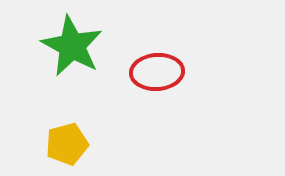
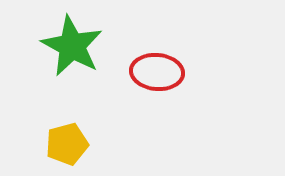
red ellipse: rotated 9 degrees clockwise
